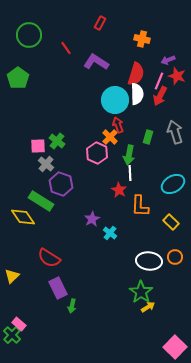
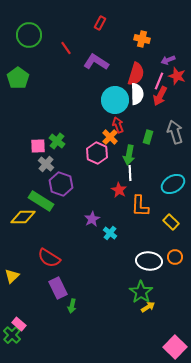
yellow diamond at (23, 217): rotated 55 degrees counterclockwise
